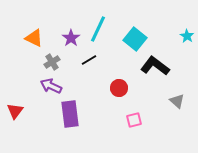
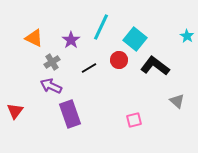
cyan line: moved 3 px right, 2 px up
purple star: moved 2 px down
black line: moved 8 px down
red circle: moved 28 px up
purple rectangle: rotated 12 degrees counterclockwise
